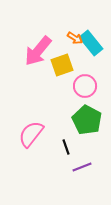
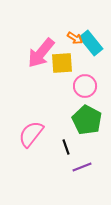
pink arrow: moved 3 px right, 2 px down
yellow square: moved 2 px up; rotated 15 degrees clockwise
